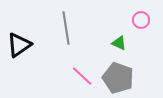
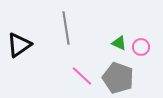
pink circle: moved 27 px down
